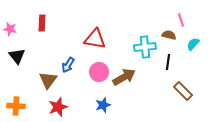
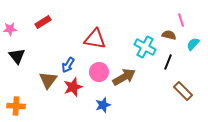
red rectangle: moved 1 px right, 1 px up; rotated 56 degrees clockwise
pink star: rotated 16 degrees counterclockwise
cyan cross: rotated 35 degrees clockwise
black line: rotated 14 degrees clockwise
red star: moved 15 px right, 20 px up
